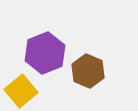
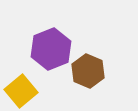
purple hexagon: moved 6 px right, 4 px up
